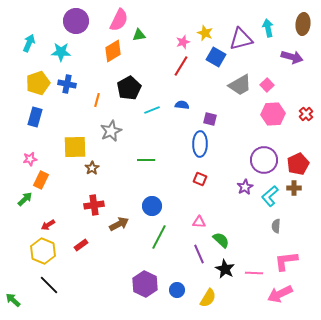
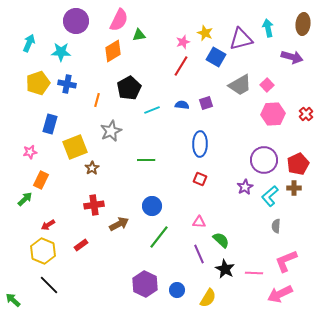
blue rectangle at (35, 117): moved 15 px right, 7 px down
purple square at (210, 119): moved 4 px left, 16 px up; rotated 32 degrees counterclockwise
yellow square at (75, 147): rotated 20 degrees counterclockwise
pink star at (30, 159): moved 7 px up
green line at (159, 237): rotated 10 degrees clockwise
pink L-shape at (286, 261): rotated 15 degrees counterclockwise
